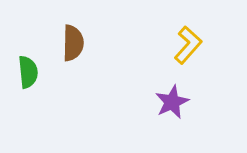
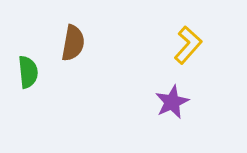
brown semicircle: rotated 9 degrees clockwise
